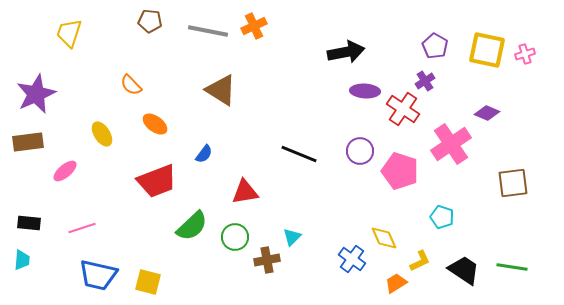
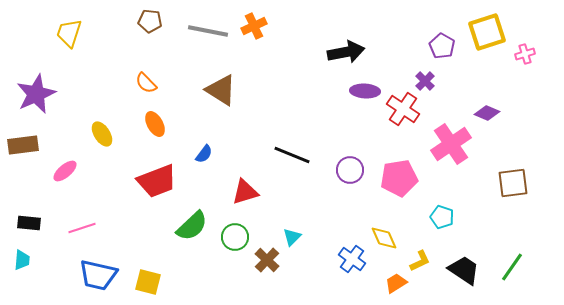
purple pentagon at (435, 46): moved 7 px right
yellow square at (487, 50): moved 18 px up; rotated 30 degrees counterclockwise
purple cross at (425, 81): rotated 12 degrees counterclockwise
orange semicircle at (131, 85): moved 15 px right, 2 px up
orange ellipse at (155, 124): rotated 25 degrees clockwise
brown rectangle at (28, 142): moved 5 px left, 3 px down
purple circle at (360, 151): moved 10 px left, 19 px down
black line at (299, 154): moved 7 px left, 1 px down
pink pentagon at (400, 171): moved 1 px left, 7 px down; rotated 27 degrees counterclockwise
red triangle at (245, 192): rotated 8 degrees counterclockwise
brown cross at (267, 260): rotated 35 degrees counterclockwise
green line at (512, 267): rotated 64 degrees counterclockwise
